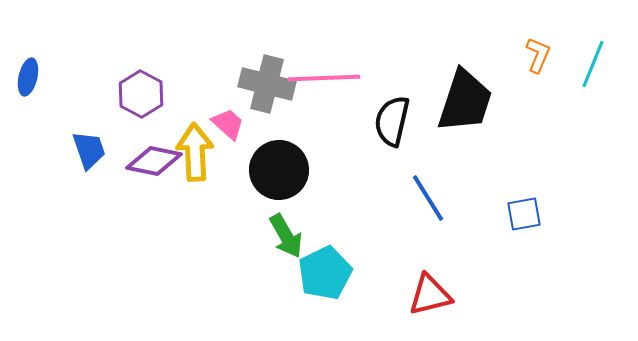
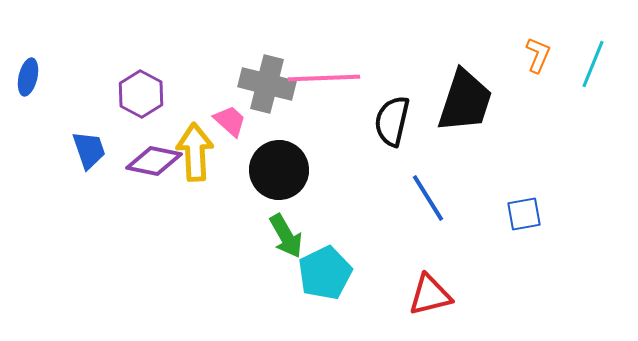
pink trapezoid: moved 2 px right, 3 px up
